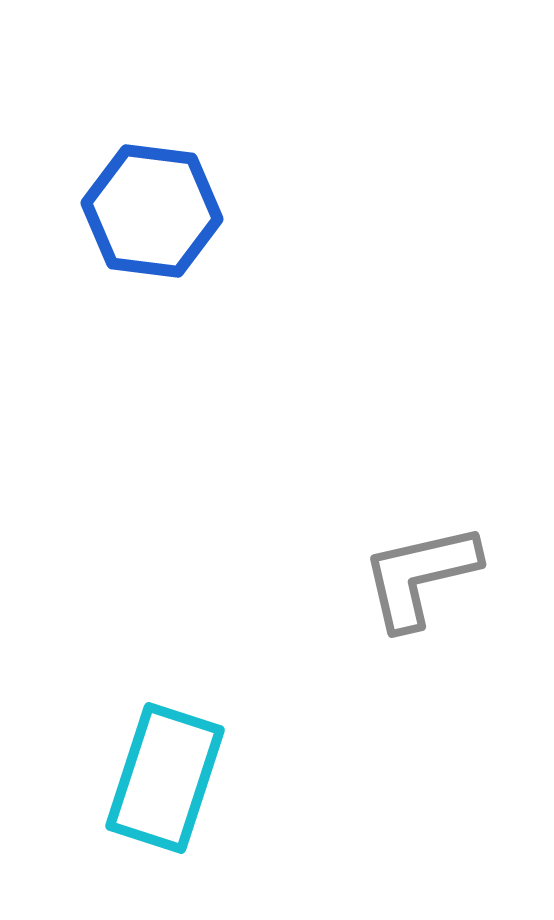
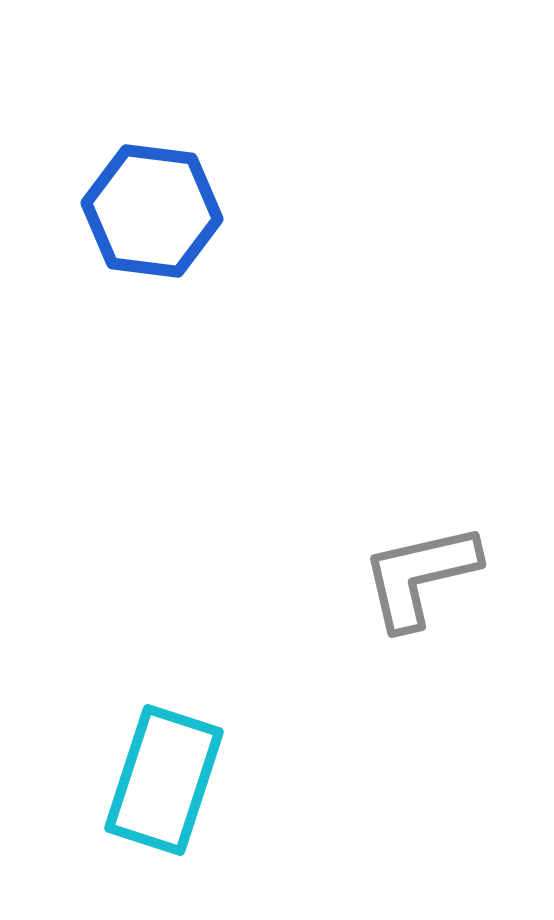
cyan rectangle: moved 1 px left, 2 px down
